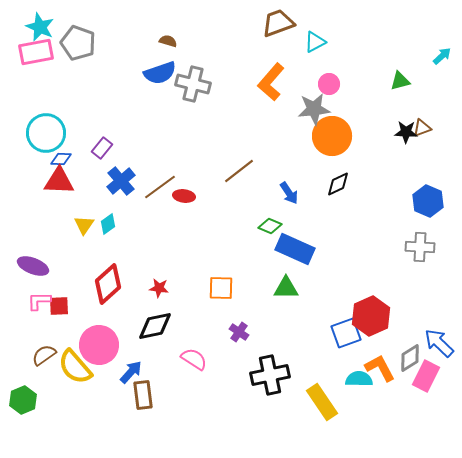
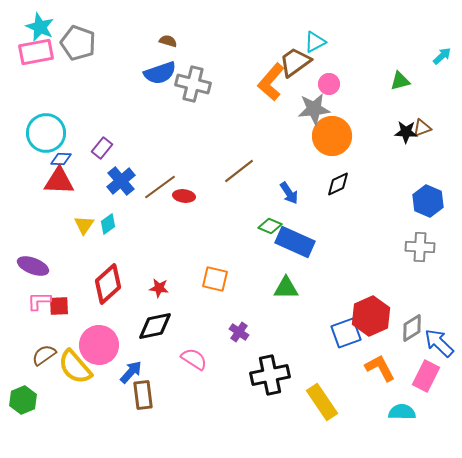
brown trapezoid at (278, 23): moved 17 px right, 39 px down; rotated 16 degrees counterclockwise
blue rectangle at (295, 249): moved 7 px up
orange square at (221, 288): moved 6 px left, 9 px up; rotated 12 degrees clockwise
gray diamond at (410, 358): moved 2 px right, 30 px up
cyan semicircle at (359, 379): moved 43 px right, 33 px down
